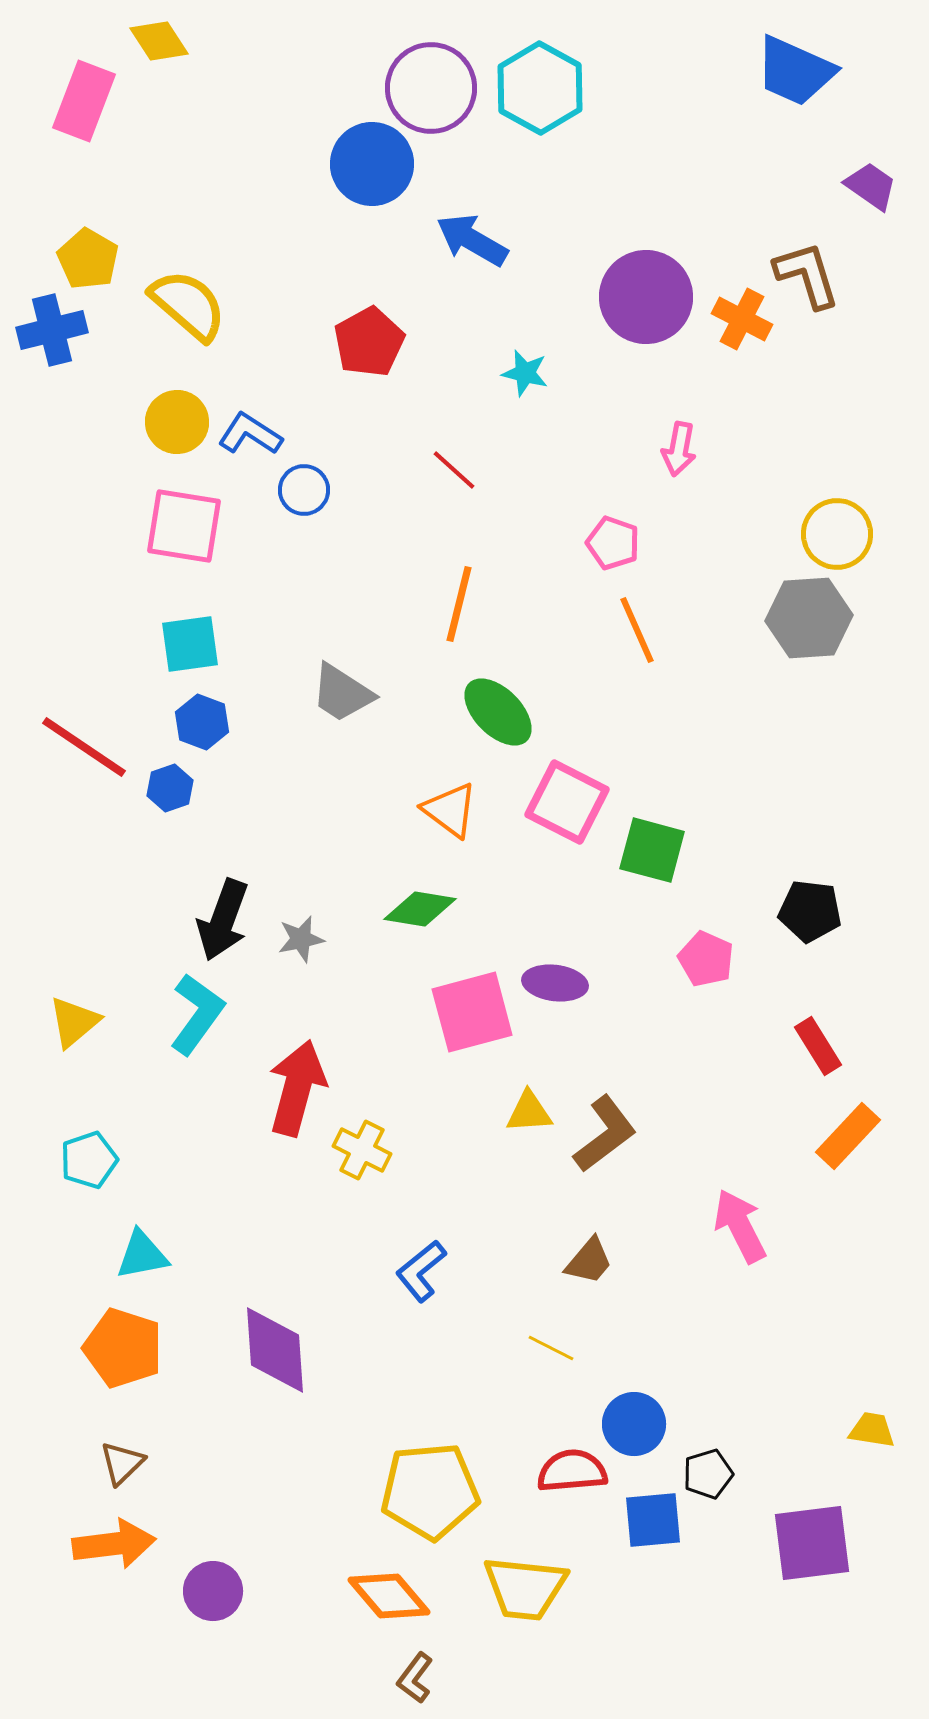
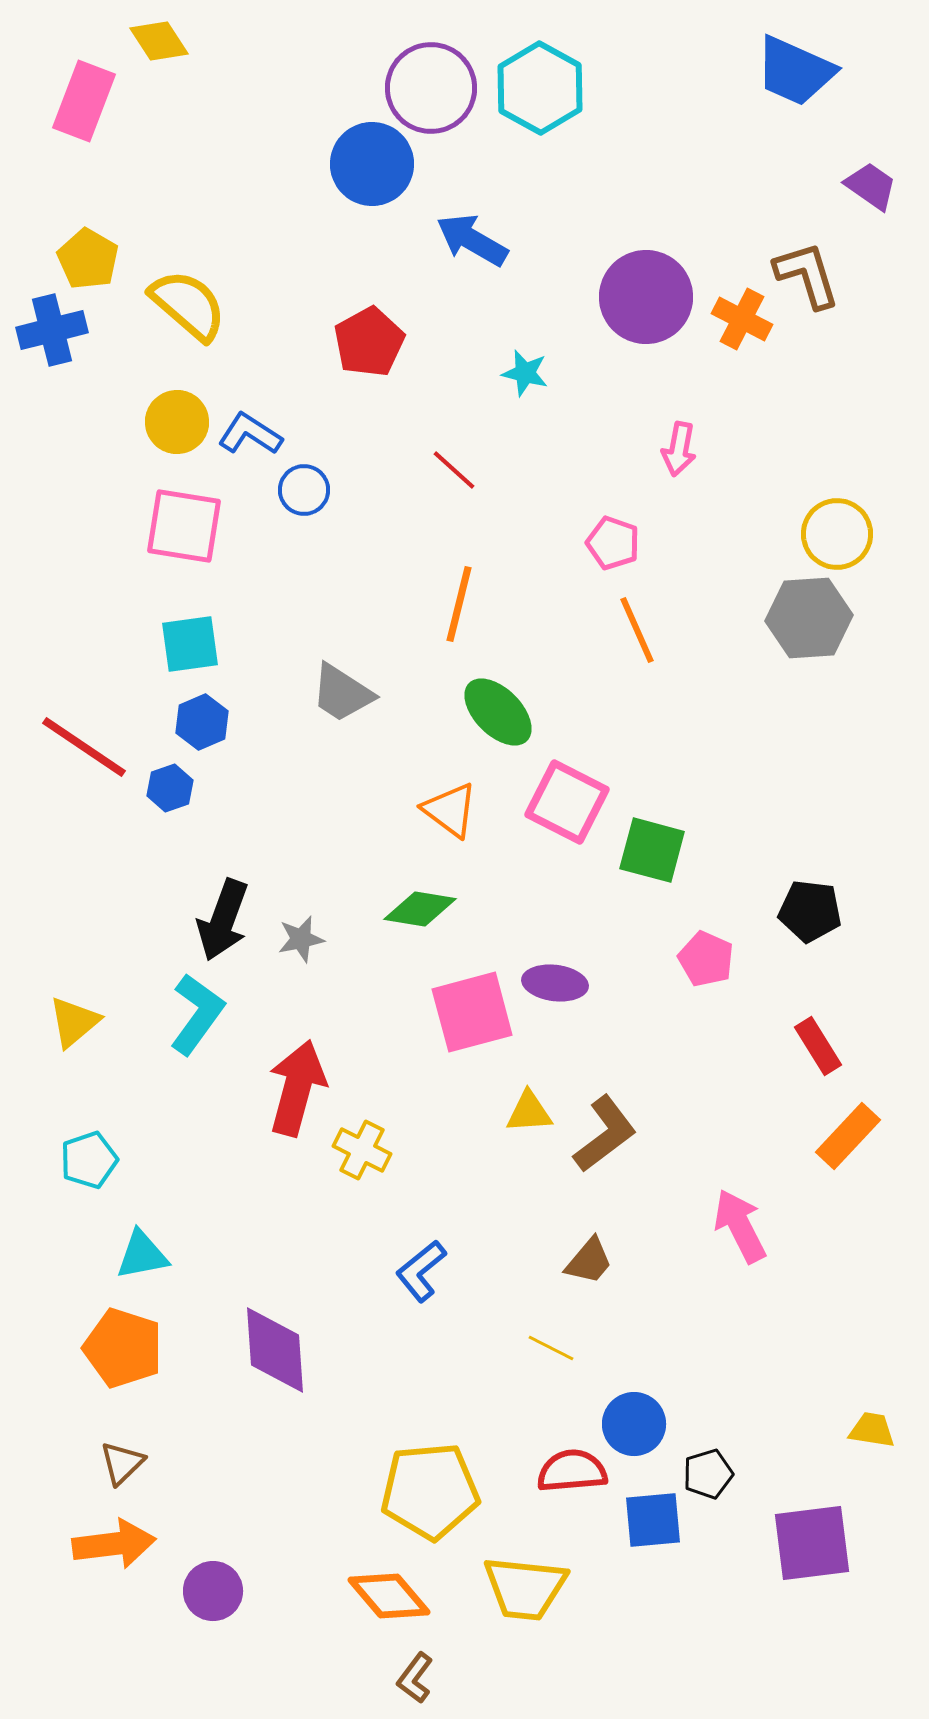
blue hexagon at (202, 722): rotated 16 degrees clockwise
